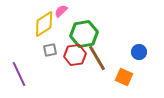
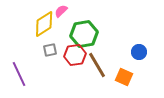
brown line: moved 7 px down
